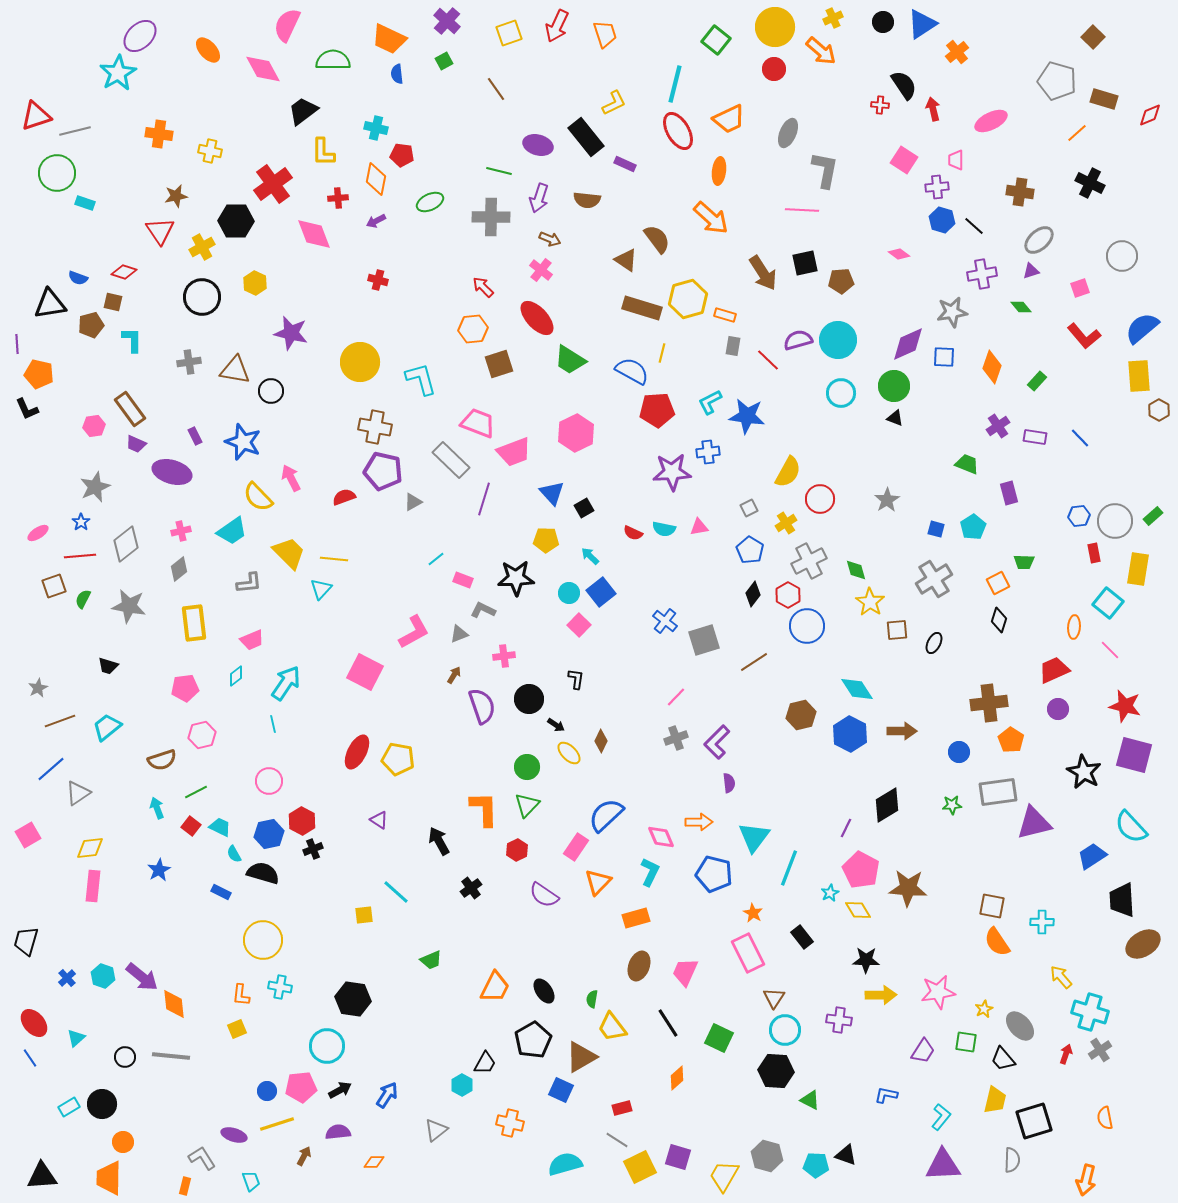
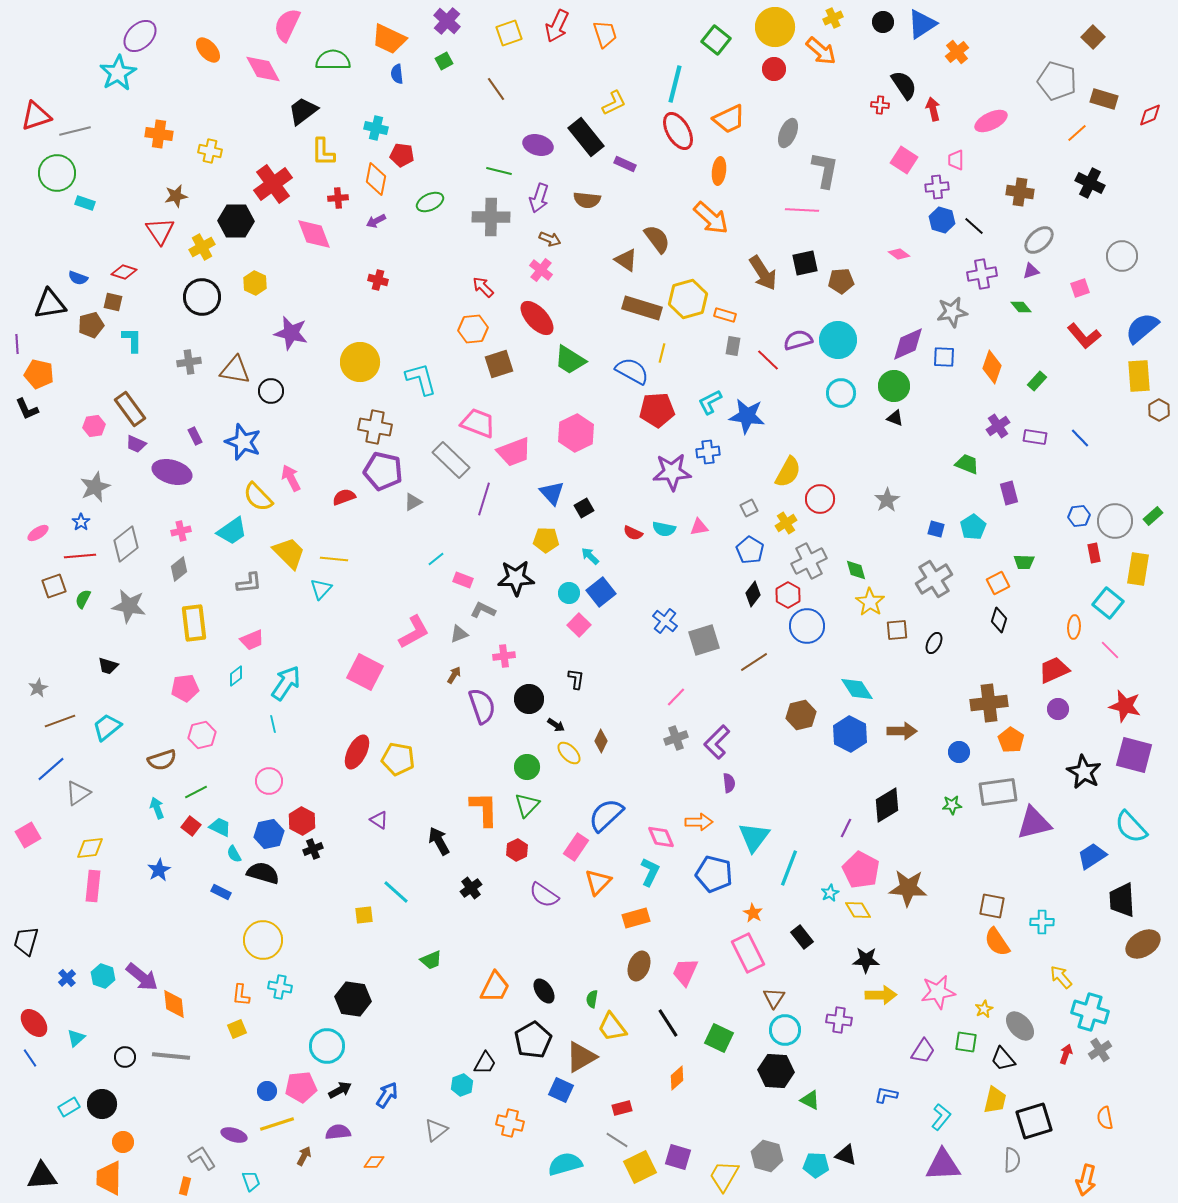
cyan hexagon at (462, 1085): rotated 10 degrees clockwise
